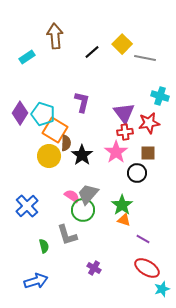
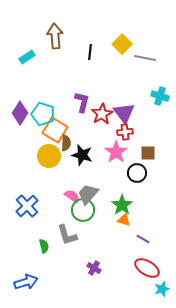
black line: moved 2 px left; rotated 42 degrees counterclockwise
red star: moved 47 px left, 9 px up; rotated 20 degrees counterclockwise
black star: rotated 20 degrees counterclockwise
blue arrow: moved 10 px left, 1 px down
